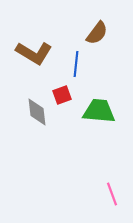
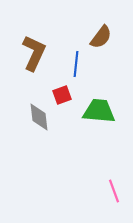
brown semicircle: moved 4 px right, 4 px down
brown L-shape: rotated 96 degrees counterclockwise
gray diamond: moved 2 px right, 5 px down
pink line: moved 2 px right, 3 px up
